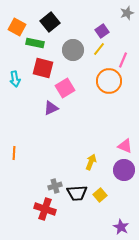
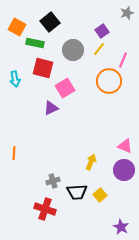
gray cross: moved 2 px left, 5 px up
black trapezoid: moved 1 px up
